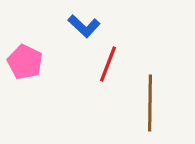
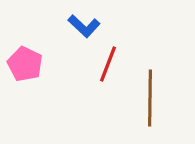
pink pentagon: moved 2 px down
brown line: moved 5 px up
